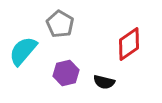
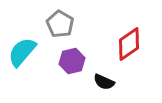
cyan semicircle: moved 1 px left, 1 px down
purple hexagon: moved 6 px right, 12 px up
black semicircle: rotated 10 degrees clockwise
